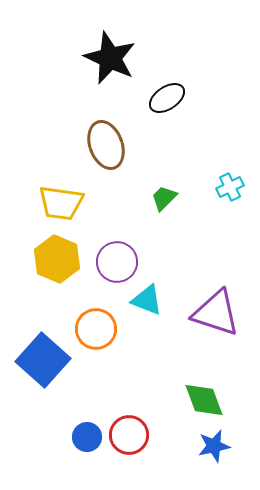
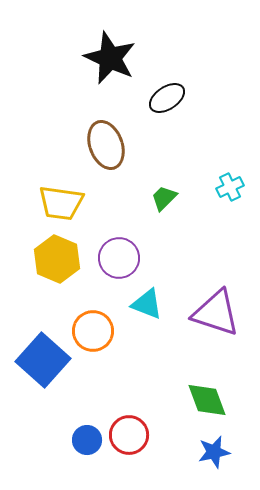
purple circle: moved 2 px right, 4 px up
cyan triangle: moved 4 px down
orange circle: moved 3 px left, 2 px down
green diamond: moved 3 px right
blue circle: moved 3 px down
blue star: moved 6 px down
